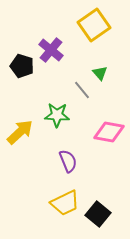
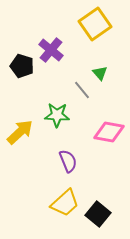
yellow square: moved 1 px right, 1 px up
yellow trapezoid: rotated 16 degrees counterclockwise
